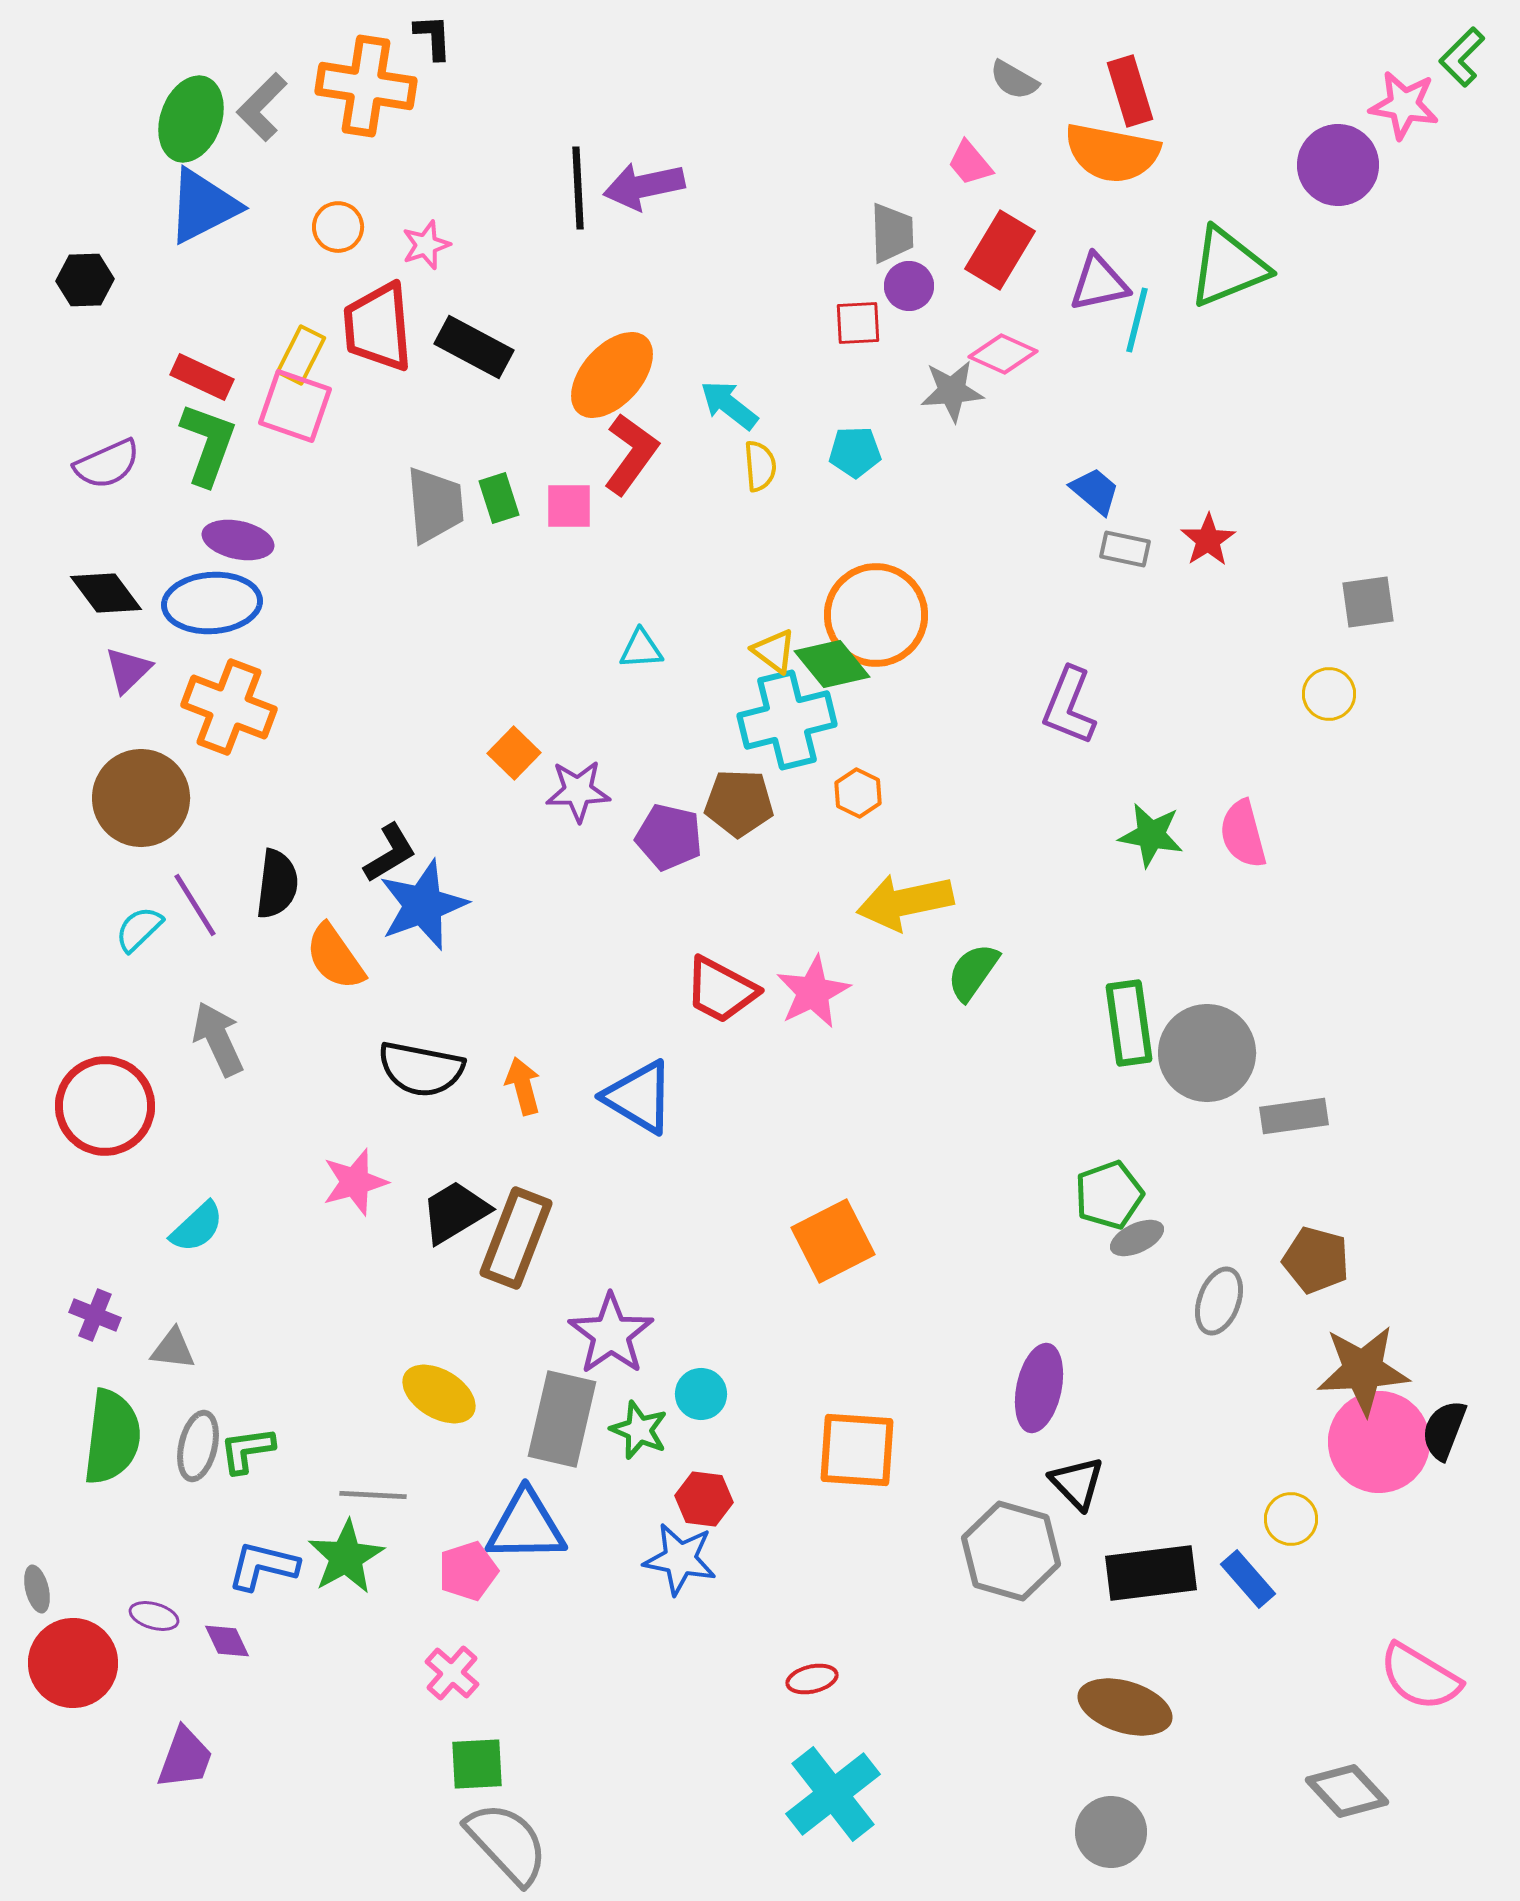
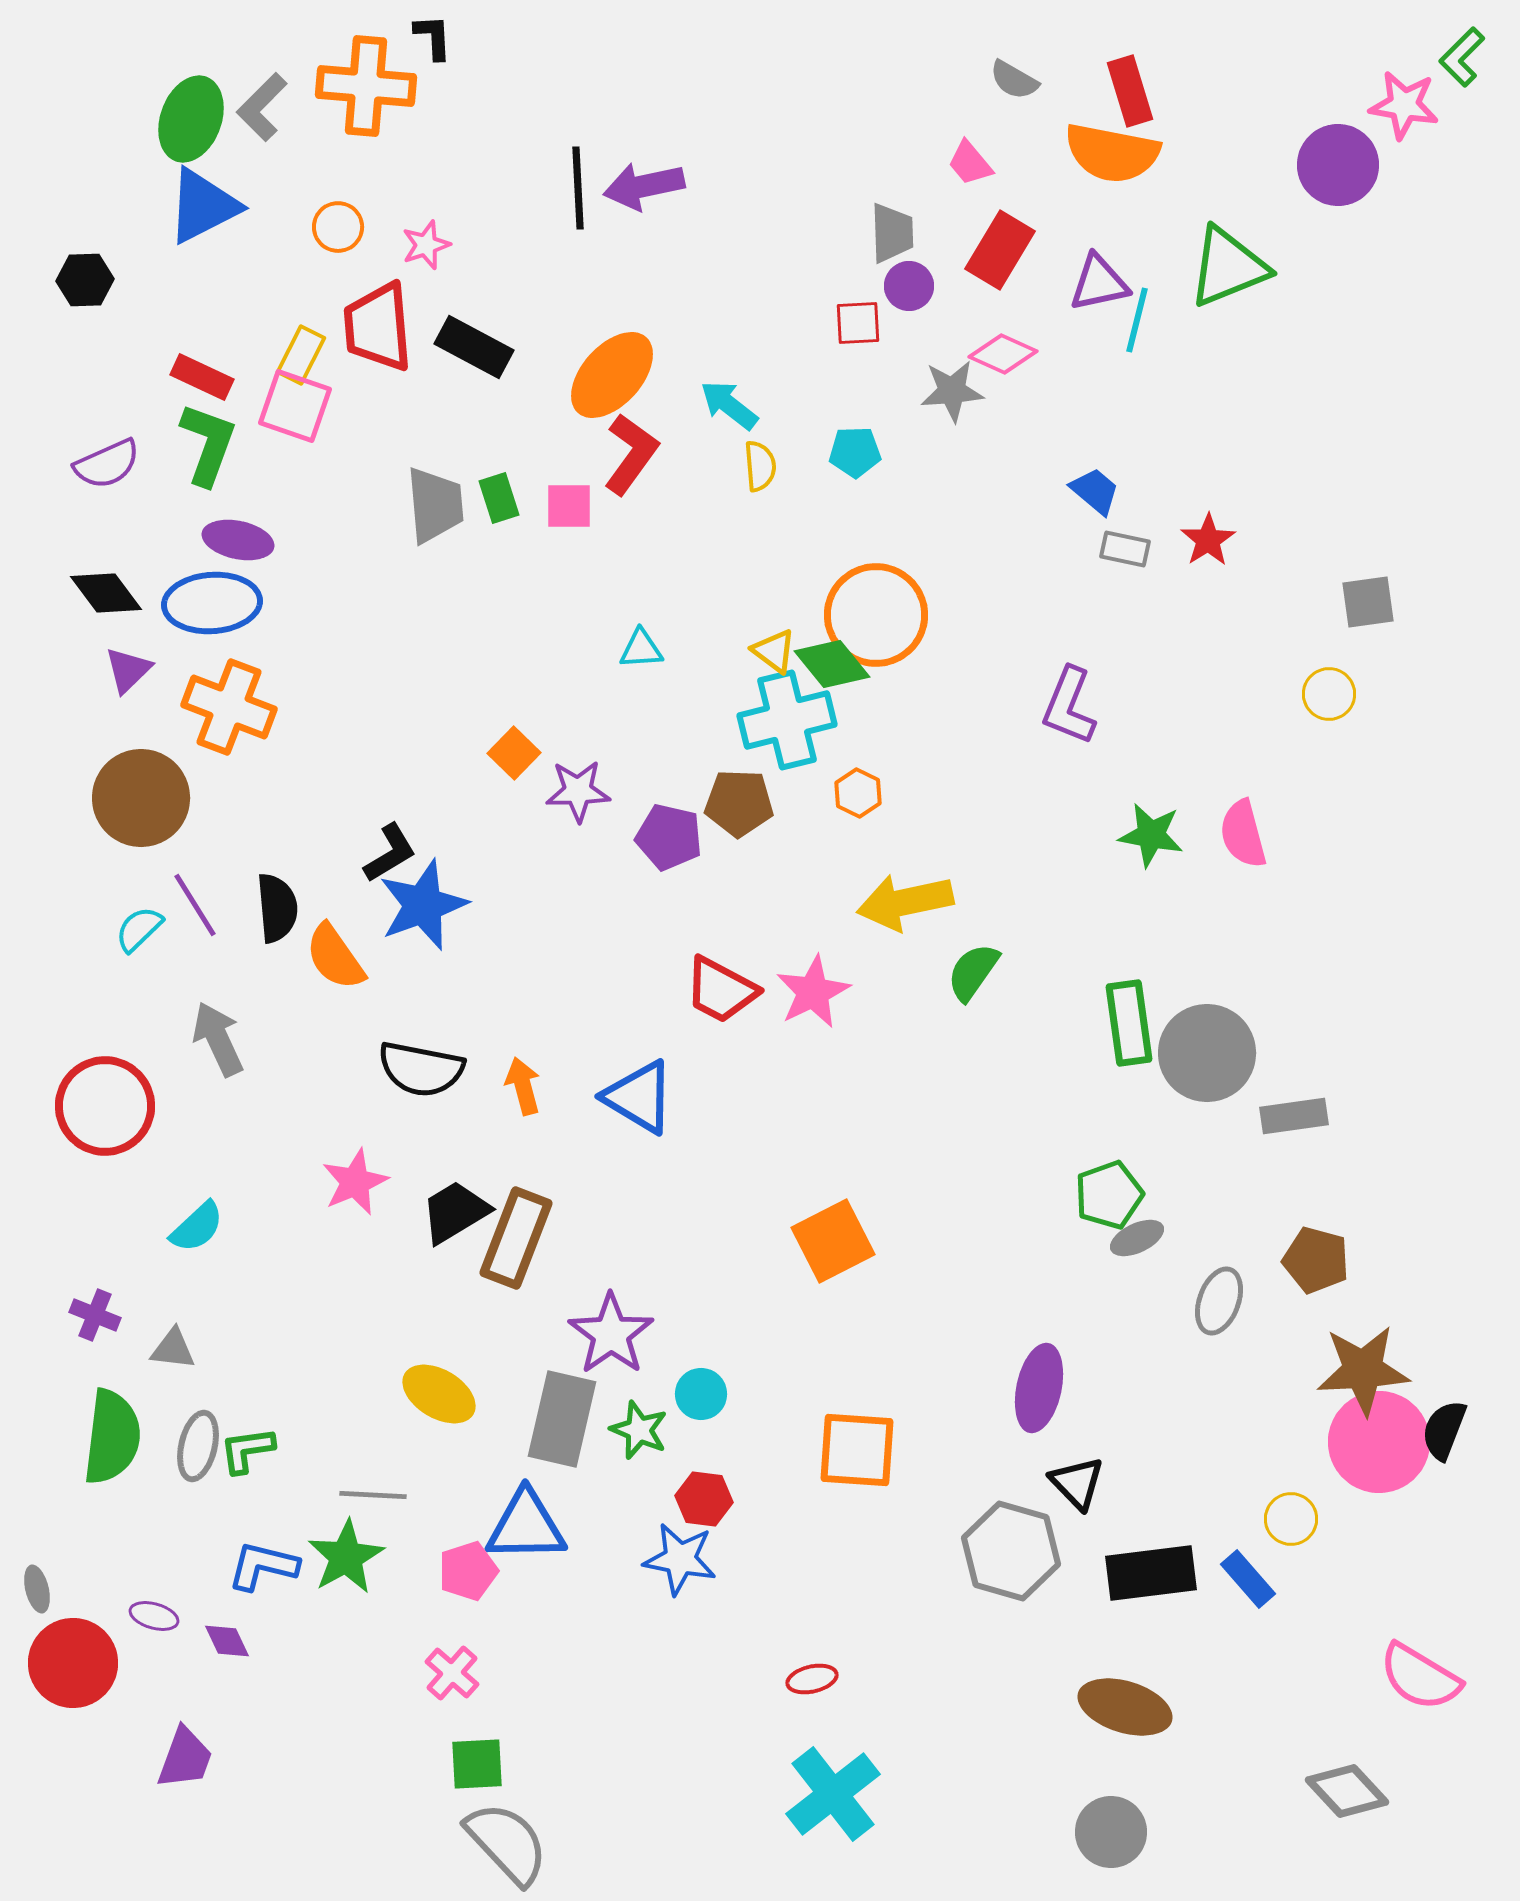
orange cross at (366, 86): rotated 4 degrees counterclockwise
black semicircle at (277, 884): moved 24 px down; rotated 12 degrees counterclockwise
pink star at (355, 1182): rotated 8 degrees counterclockwise
